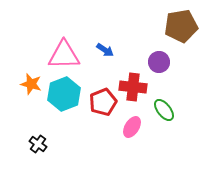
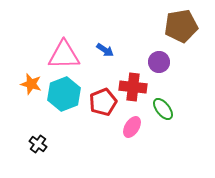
green ellipse: moved 1 px left, 1 px up
